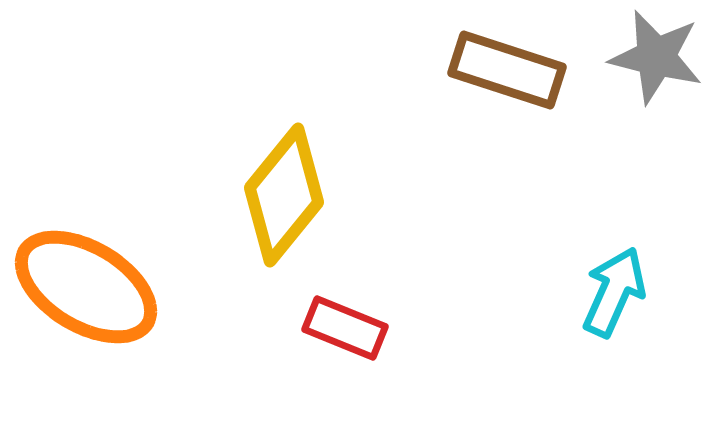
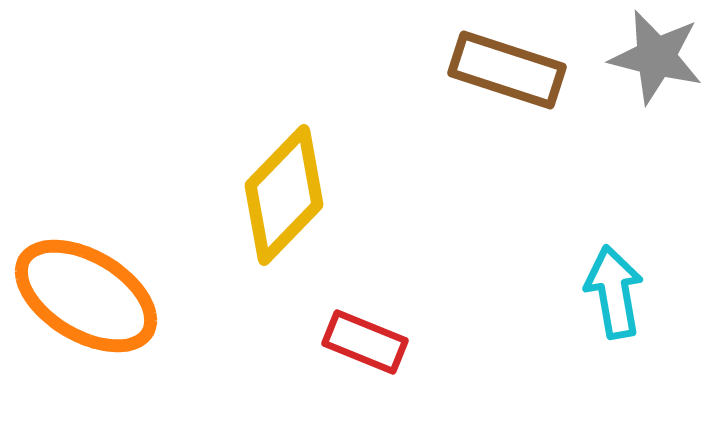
yellow diamond: rotated 5 degrees clockwise
orange ellipse: moved 9 px down
cyan arrow: rotated 34 degrees counterclockwise
red rectangle: moved 20 px right, 14 px down
